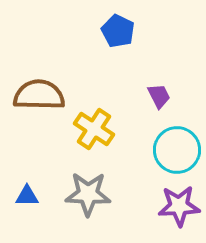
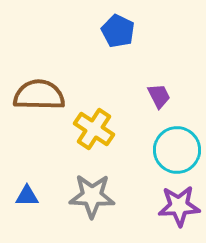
gray star: moved 4 px right, 2 px down
